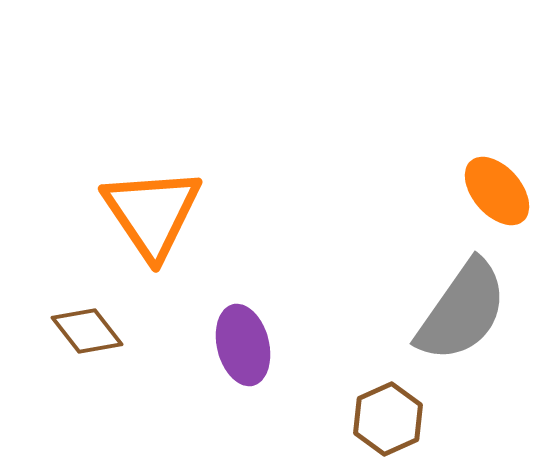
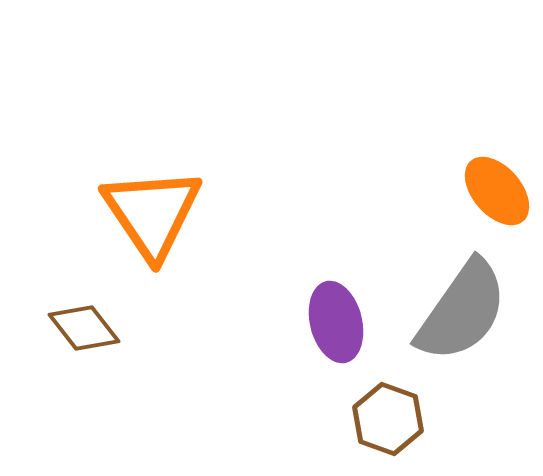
brown diamond: moved 3 px left, 3 px up
purple ellipse: moved 93 px right, 23 px up
brown hexagon: rotated 16 degrees counterclockwise
